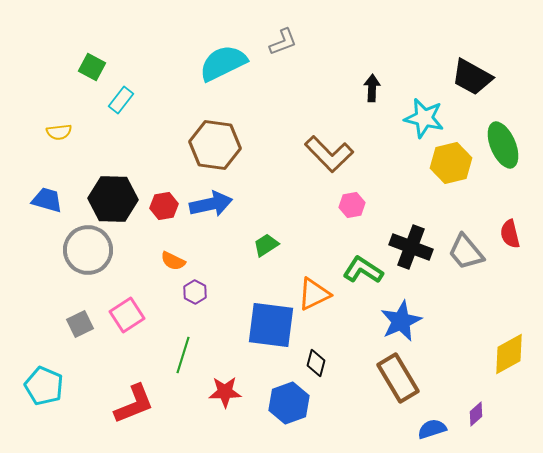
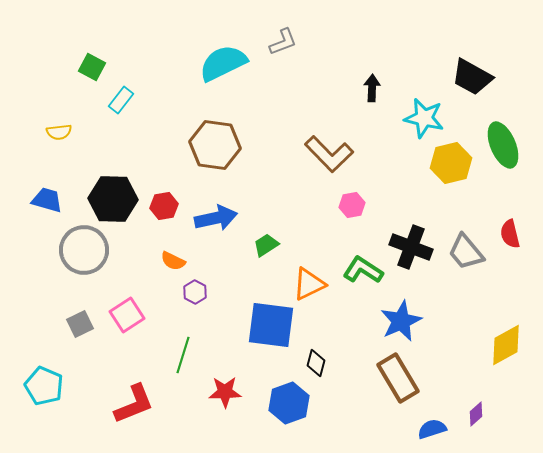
blue arrow: moved 5 px right, 14 px down
gray circle: moved 4 px left
orange triangle: moved 5 px left, 10 px up
yellow diamond: moved 3 px left, 9 px up
